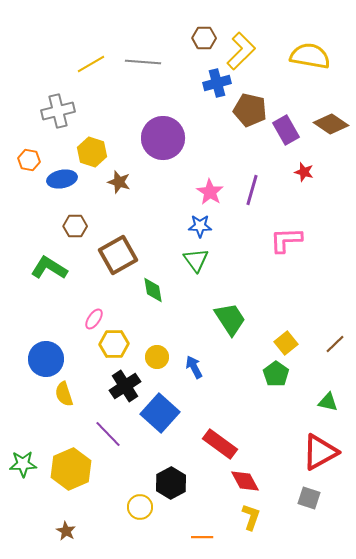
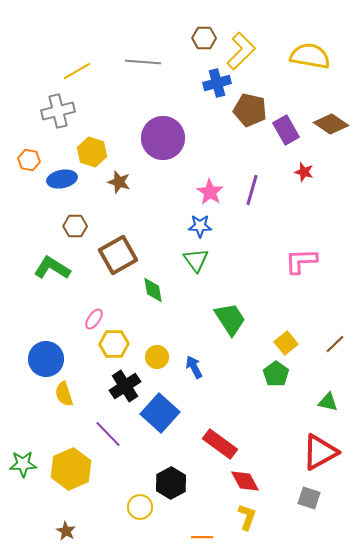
yellow line at (91, 64): moved 14 px left, 7 px down
pink L-shape at (286, 240): moved 15 px right, 21 px down
green L-shape at (49, 268): moved 3 px right
yellow L-shape at (251, 517): moved 4 px left
